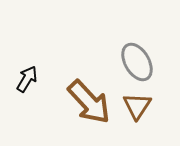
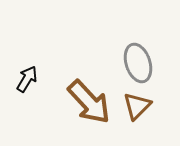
gray ellipse: moved 1 px right, 1 px down; rotated 12 degrees clockwise
brown triangle: rotated 12 degrees clockwise
